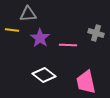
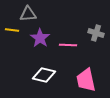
white diamond: rotated 25 degrees counterclockwise
pink trapezoid: moved 2 px up
